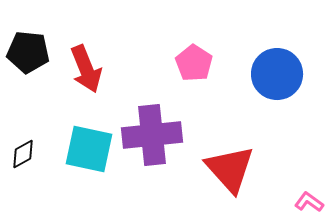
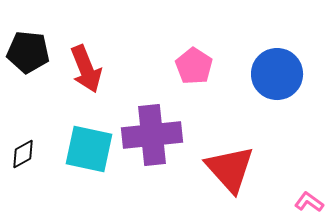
pink pentagon: moved 3 px down
